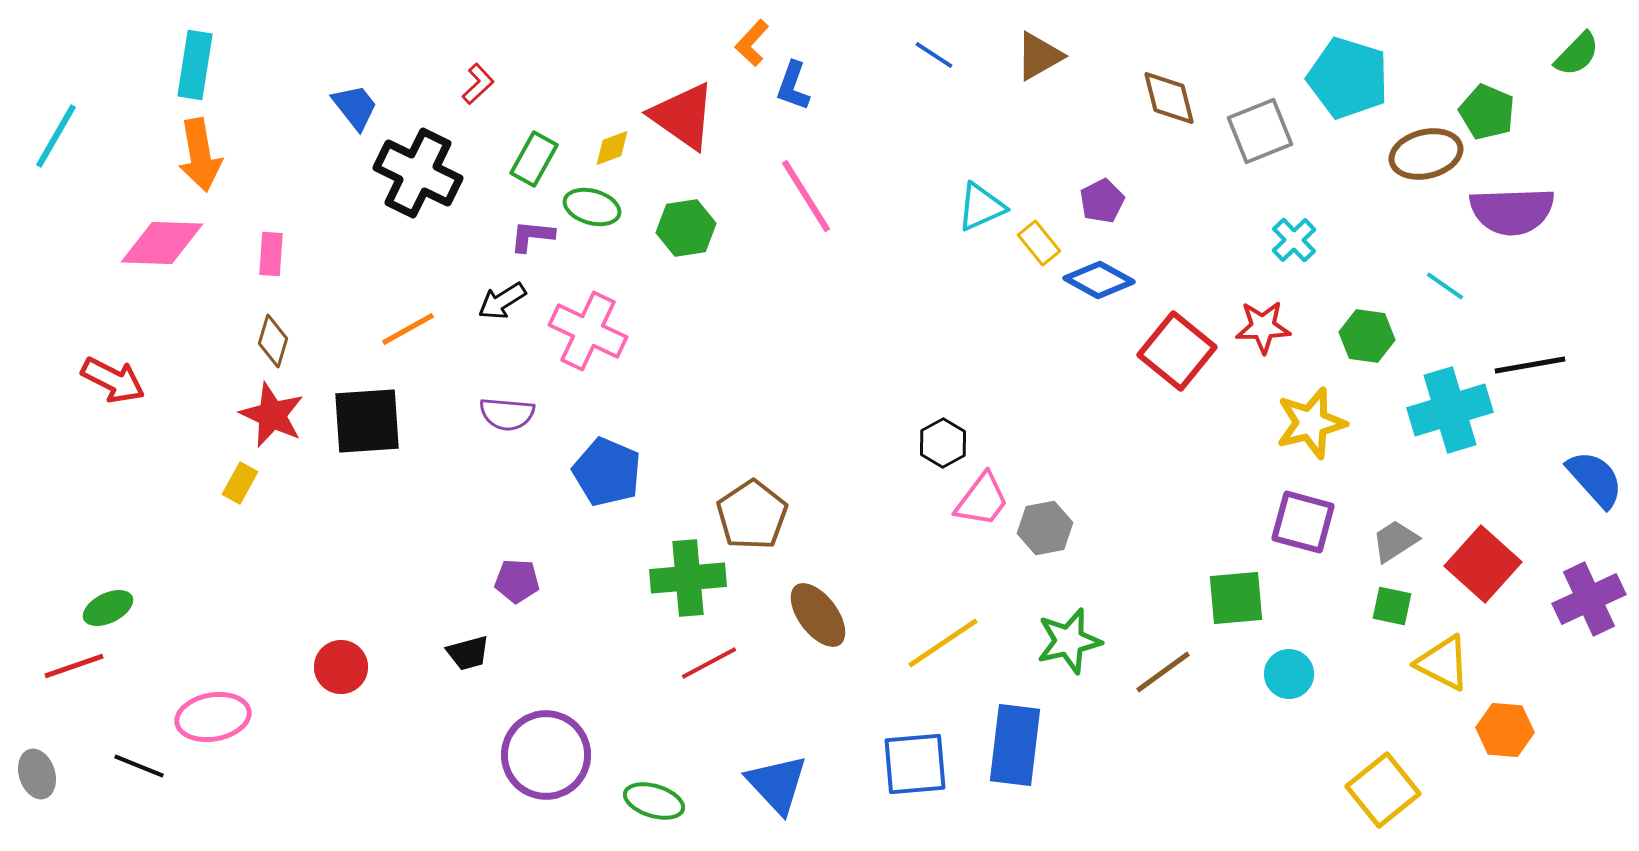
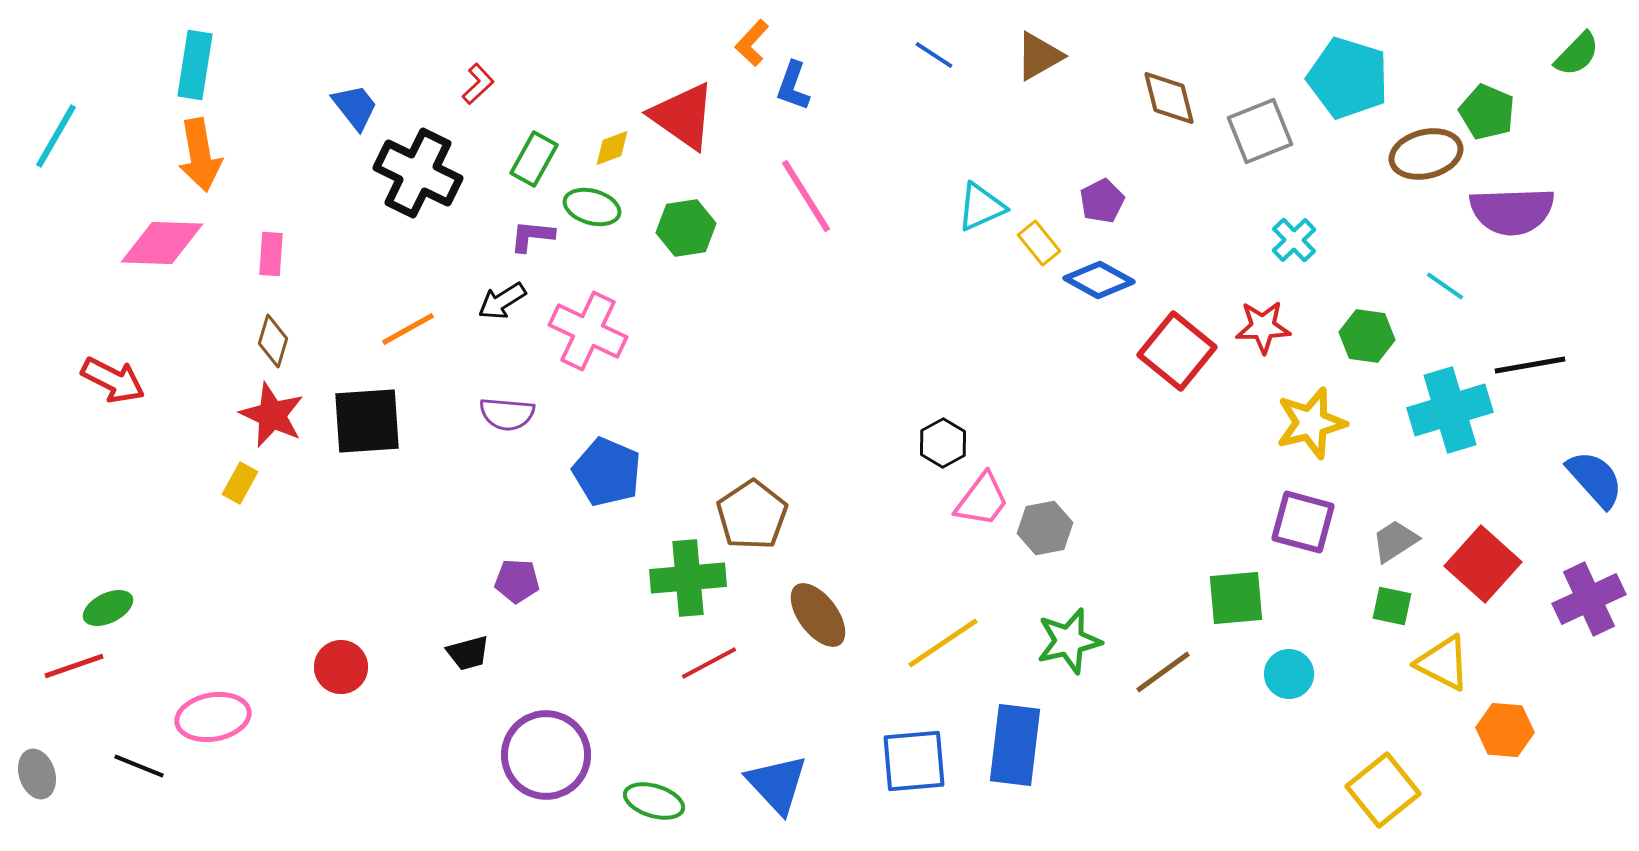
blue square at (915, 764): moved 1 px left, 3 px up
